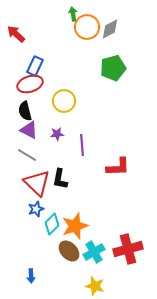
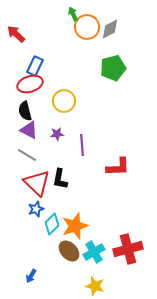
green arrow: rotated 16 degrees counterclockwise
blue arrow: rotated 32 degrees clockwise
